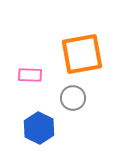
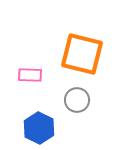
orange square: rotated 24 degrees clockwise
gray circle: moved 4 px right, 2 px down
